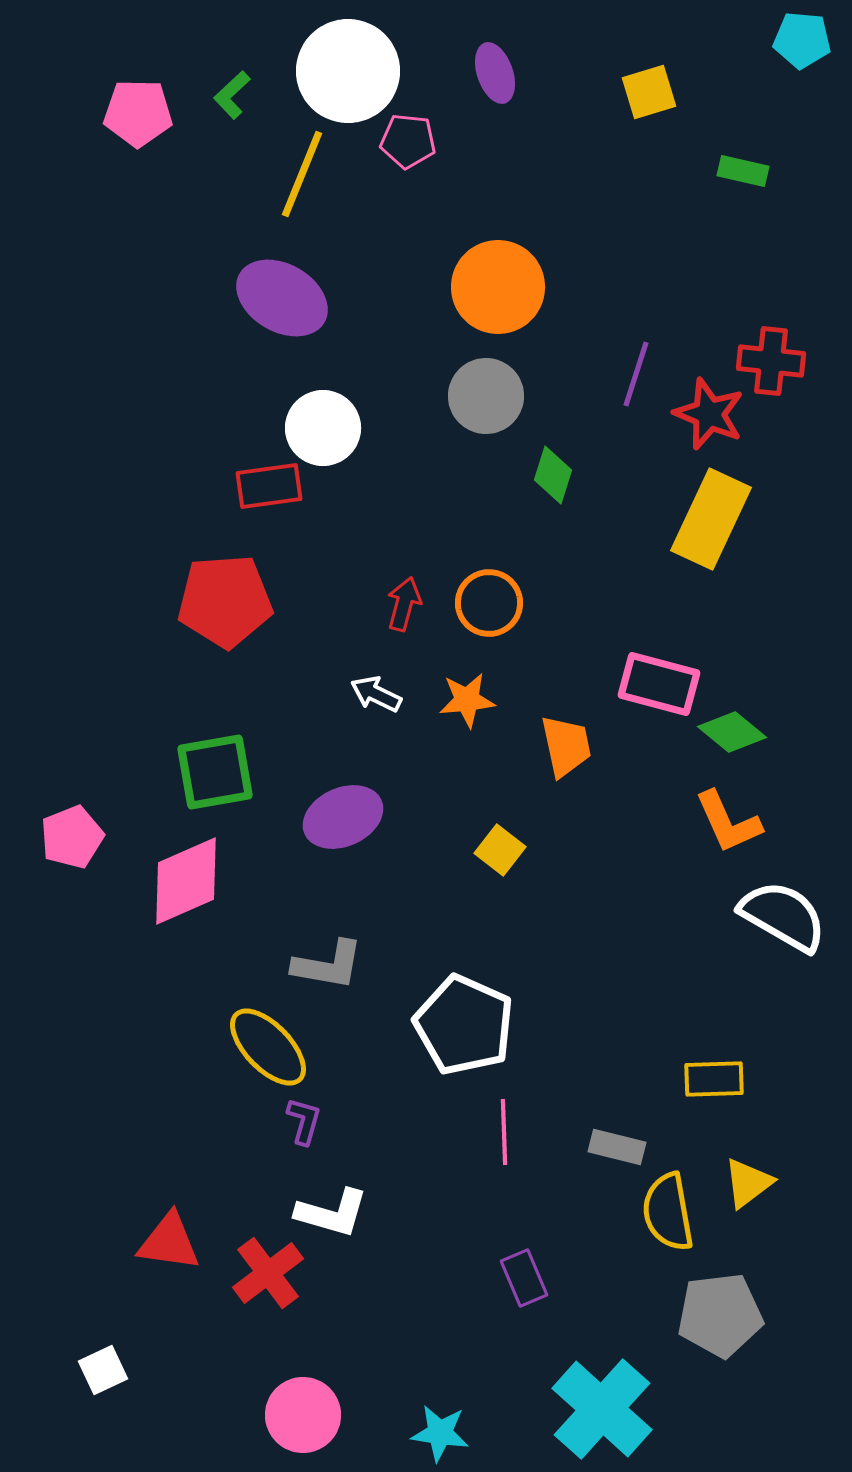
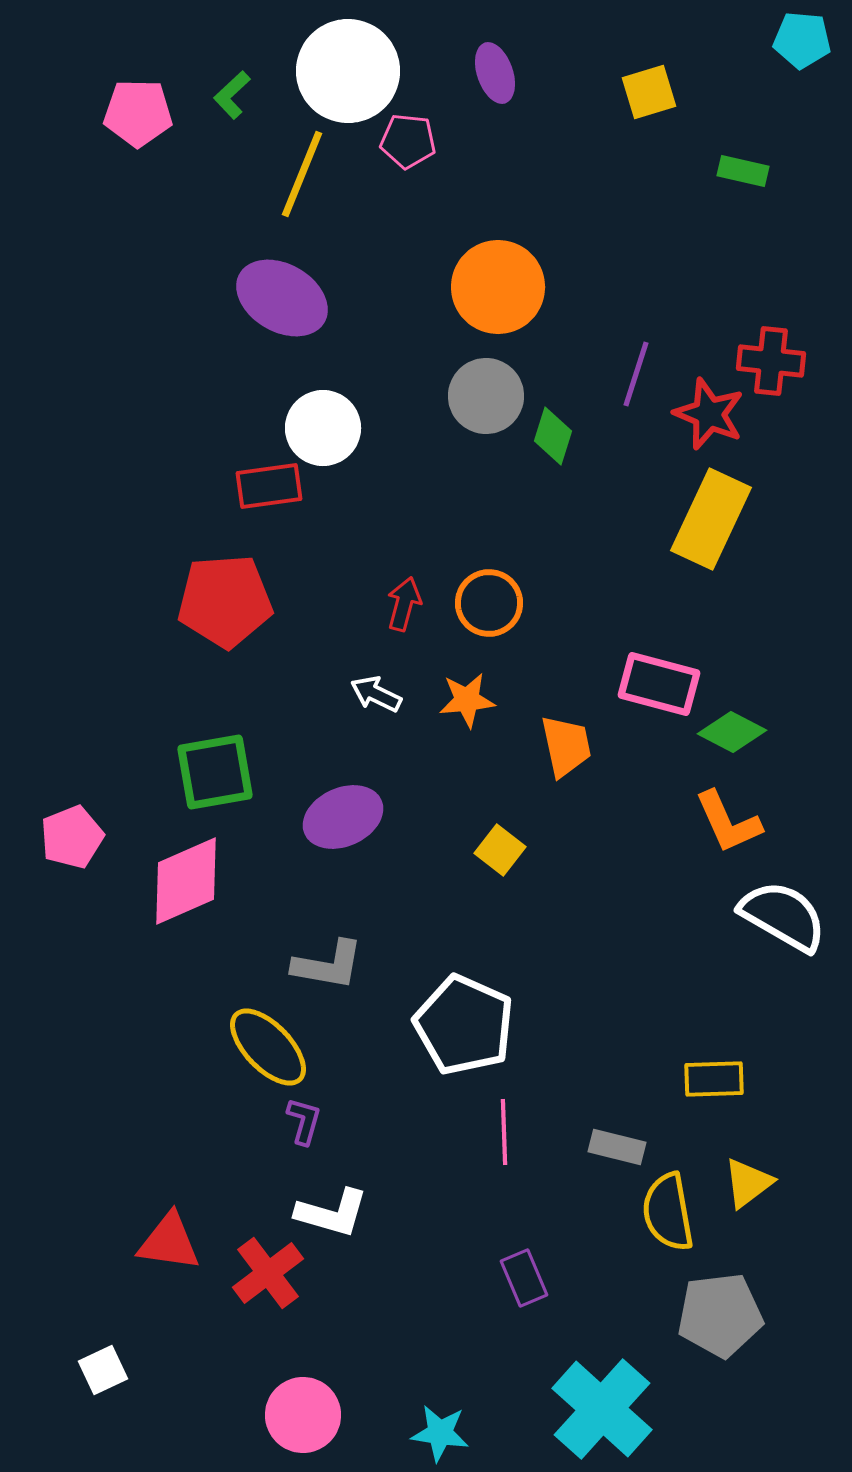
green diamond at (553, 475): moved 39 px up
green diamond at (732, 732): rotated 12 degrees counterclockwise
